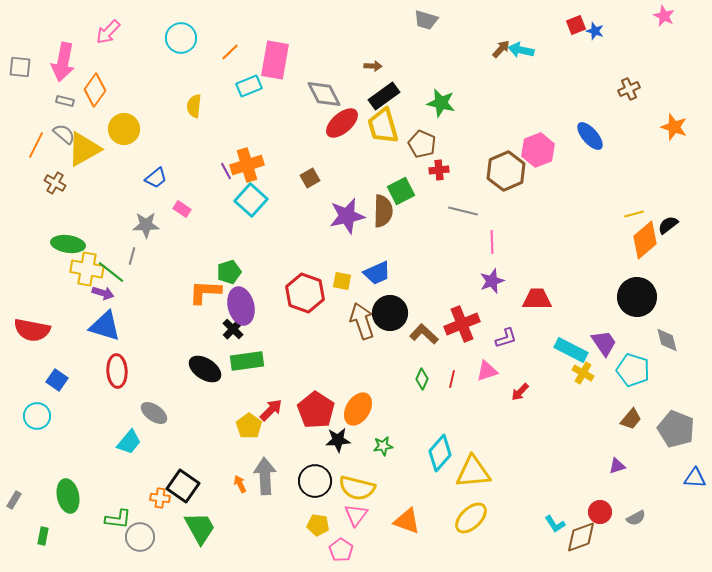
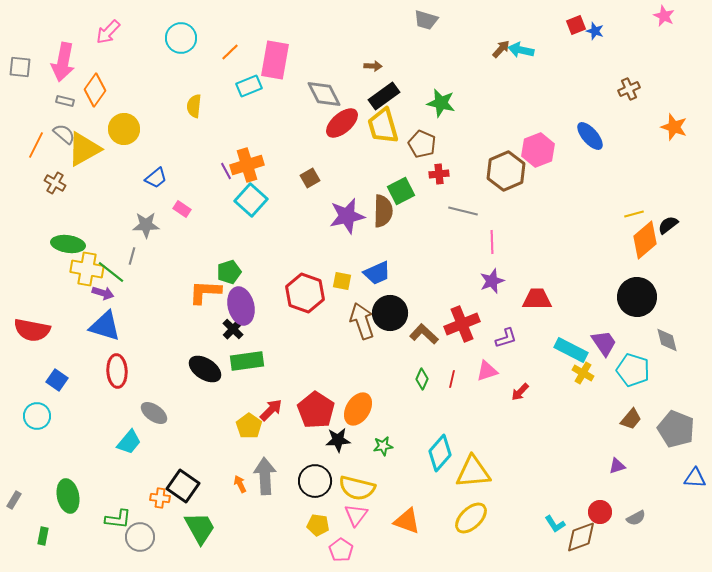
red cross at (439, 170): moved 4 px down
